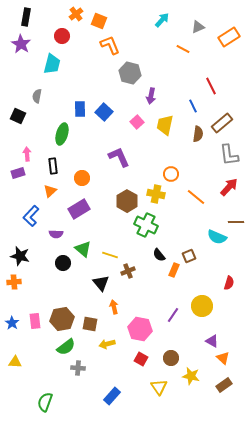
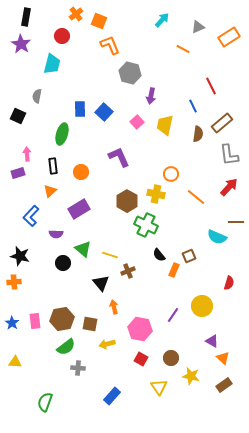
orange circle at (82, 178): moved 1 px left, 6 px up
